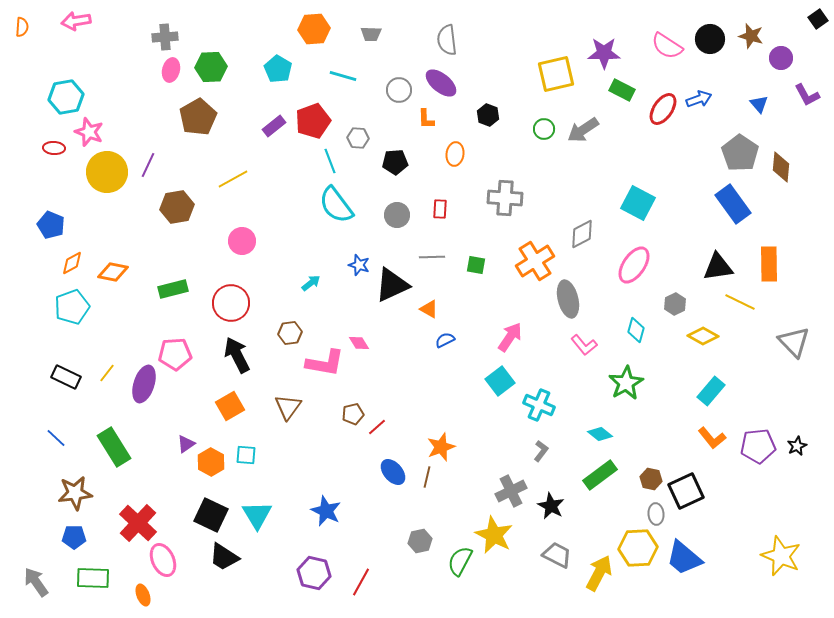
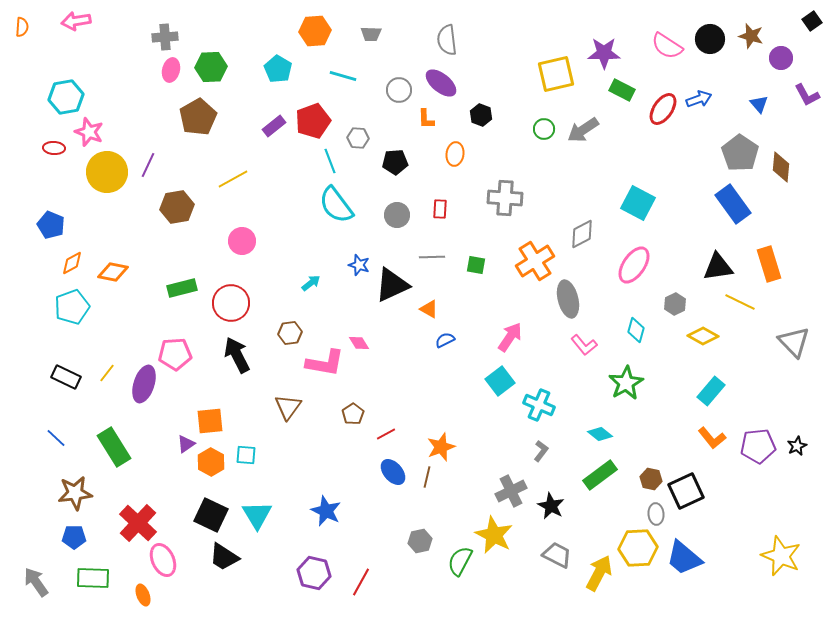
black square at (818, 19): moved 6 px left, 2 px down
orange hexagon at (314, 29): moved 1 px right, 2 px down
black hexagon at (488, 115): moved 7 px left
orange rectangle at (769, 264): rotated 16 degrees counterclockwise
green rectangle at (173, 289): moved 9 px right, 1 px up
orange square at (230, 406): moved 20 px left, 15 px down; rotated 24 degrees clockwise
brown pentagon at (353, 414): rotated 20 degrees counterclockwise
red line at (377, 427): moved 9 px right, 7 px down; rotated 12 degrees clockwise
